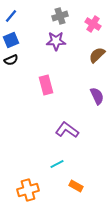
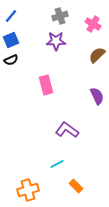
orange rectangle: rotated 16 degrees clockwise
